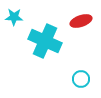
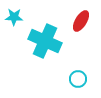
red ellipse: rotated 40 degrees counterclockwise
cyan circle: moved 3 px left
